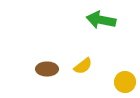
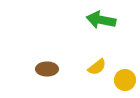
yellow semicircle: moved 14 px right, 1 px down
yellow circle: moved 2 px up
